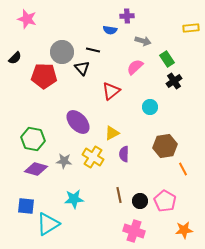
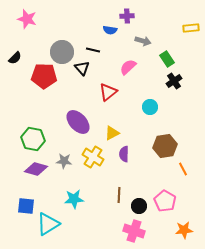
pink semicircle: moved 7 px left
red triangle: moved 3 px left, 1 px down
brown line: rotated 14 degrees clockwise
black circle: moved 1 px left, 5 px down
